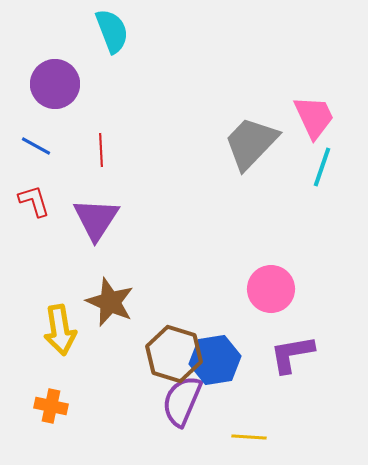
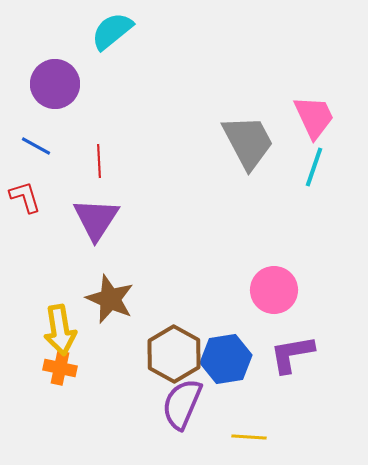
cyan semicircle: rotated 108 degrees counterclockwise
gray trapezoid: moved 3 px left, 1 px up; rotated 108 degrees clockwise
red line: moved 2 px left, 11 px down
cyan line: moved 8 px left
red L-shape: moved 9 px left, 4 px up
pink circle: moved 3 px right, 1 px down
brown star: moved 3 px up
brown hexagon: rotated 12 degrees clockwise
blue hexagon: moved 11 px right, 1 px up
purple semicircle: moved 3 px down
orange cross: moved 9 px right, 38 px up
